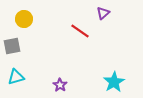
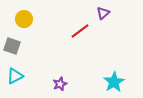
red line: rotated 72 degrees counterclockwise
gray square: rotated 30 degrees clockwise
cyan triangle: moved 1 px left, 1 px up; rotated 12 degrees counterclockwise
purple star: moved 1 px up; rotated 16 degrees clockwise
